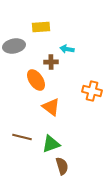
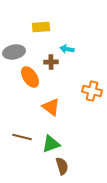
gray ellipse: moved 6 px down
orange ellipse: moved 6 px left, 3 px up
